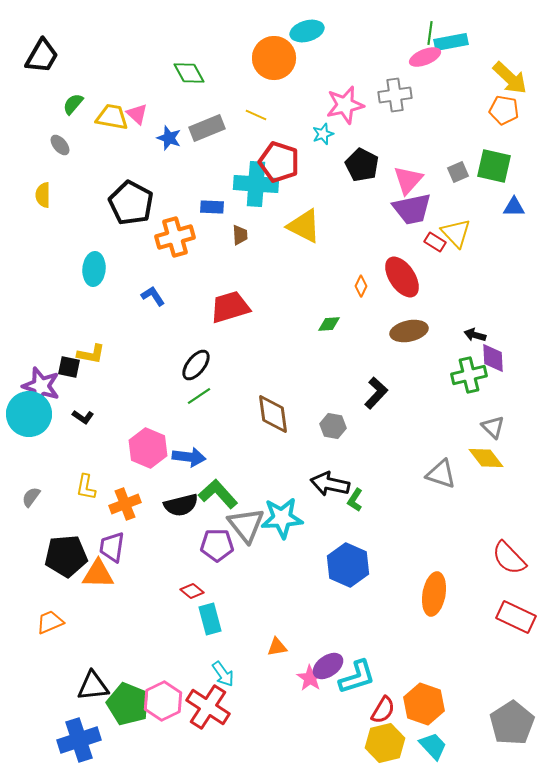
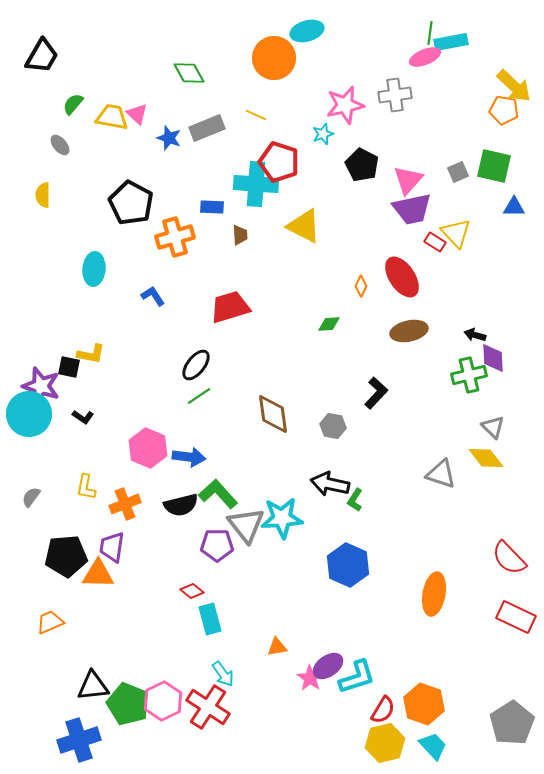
yellow arrow at (510, 78): moved 4 px right, 8 px down
